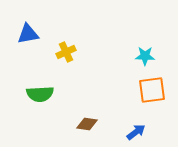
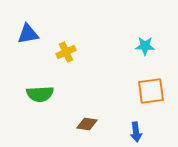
cyan star: moved 10 px up
orange square: moved 1 px left, 1 px down
blue arrow: rotated 120 degrees clockwise
